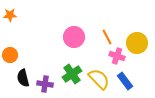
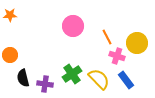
pink circle: moved 1 px left, 11 px up
blue rectangle: moved 1 px right, 1 px up
